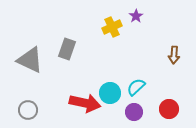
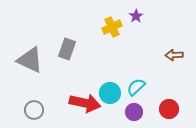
brown arrow: rotated 84 degrees clockwise
gray circle: moved 6 px right
